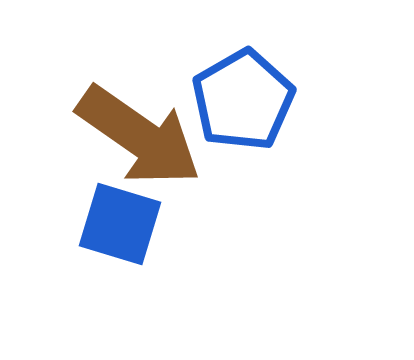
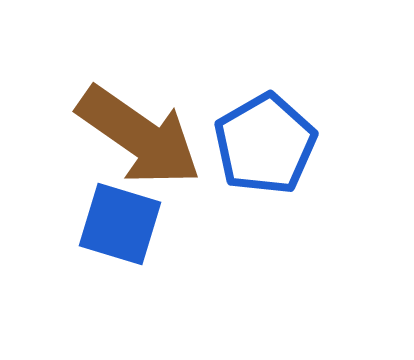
blue pentagon: moved 22 px right, 44 px down
